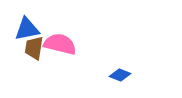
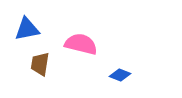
pink semicircle: moved 21 px right
brown trapezoid: moved 6 px right, 16 px down
